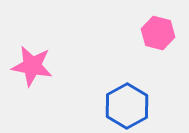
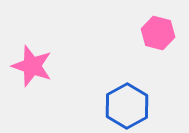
pink star: rotated 9 degrees clockwise
